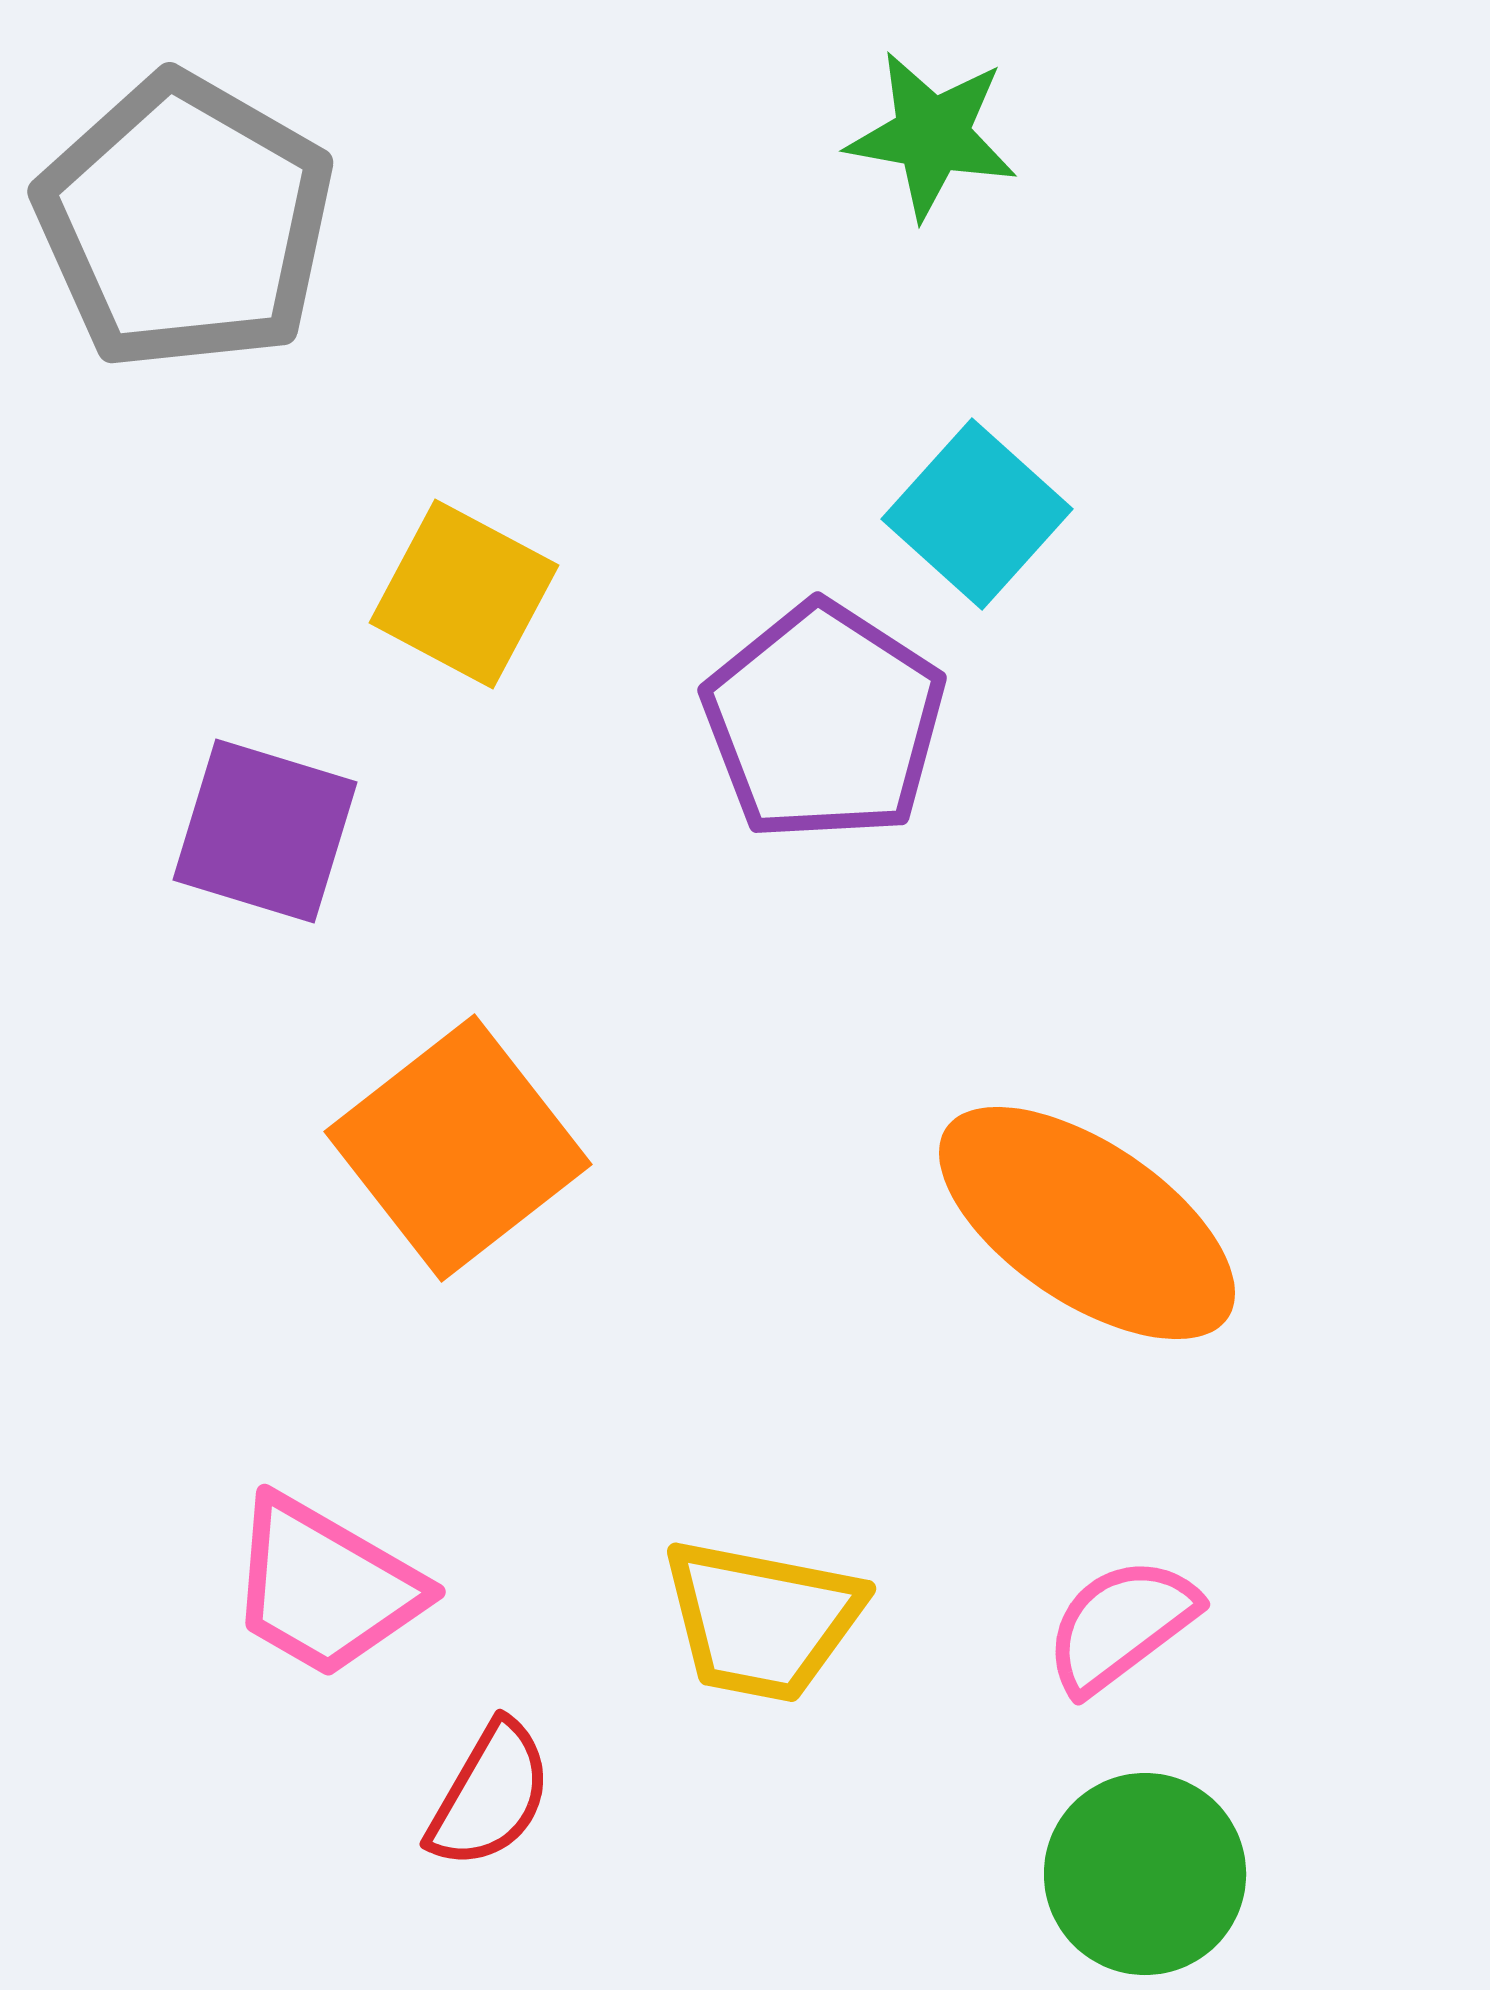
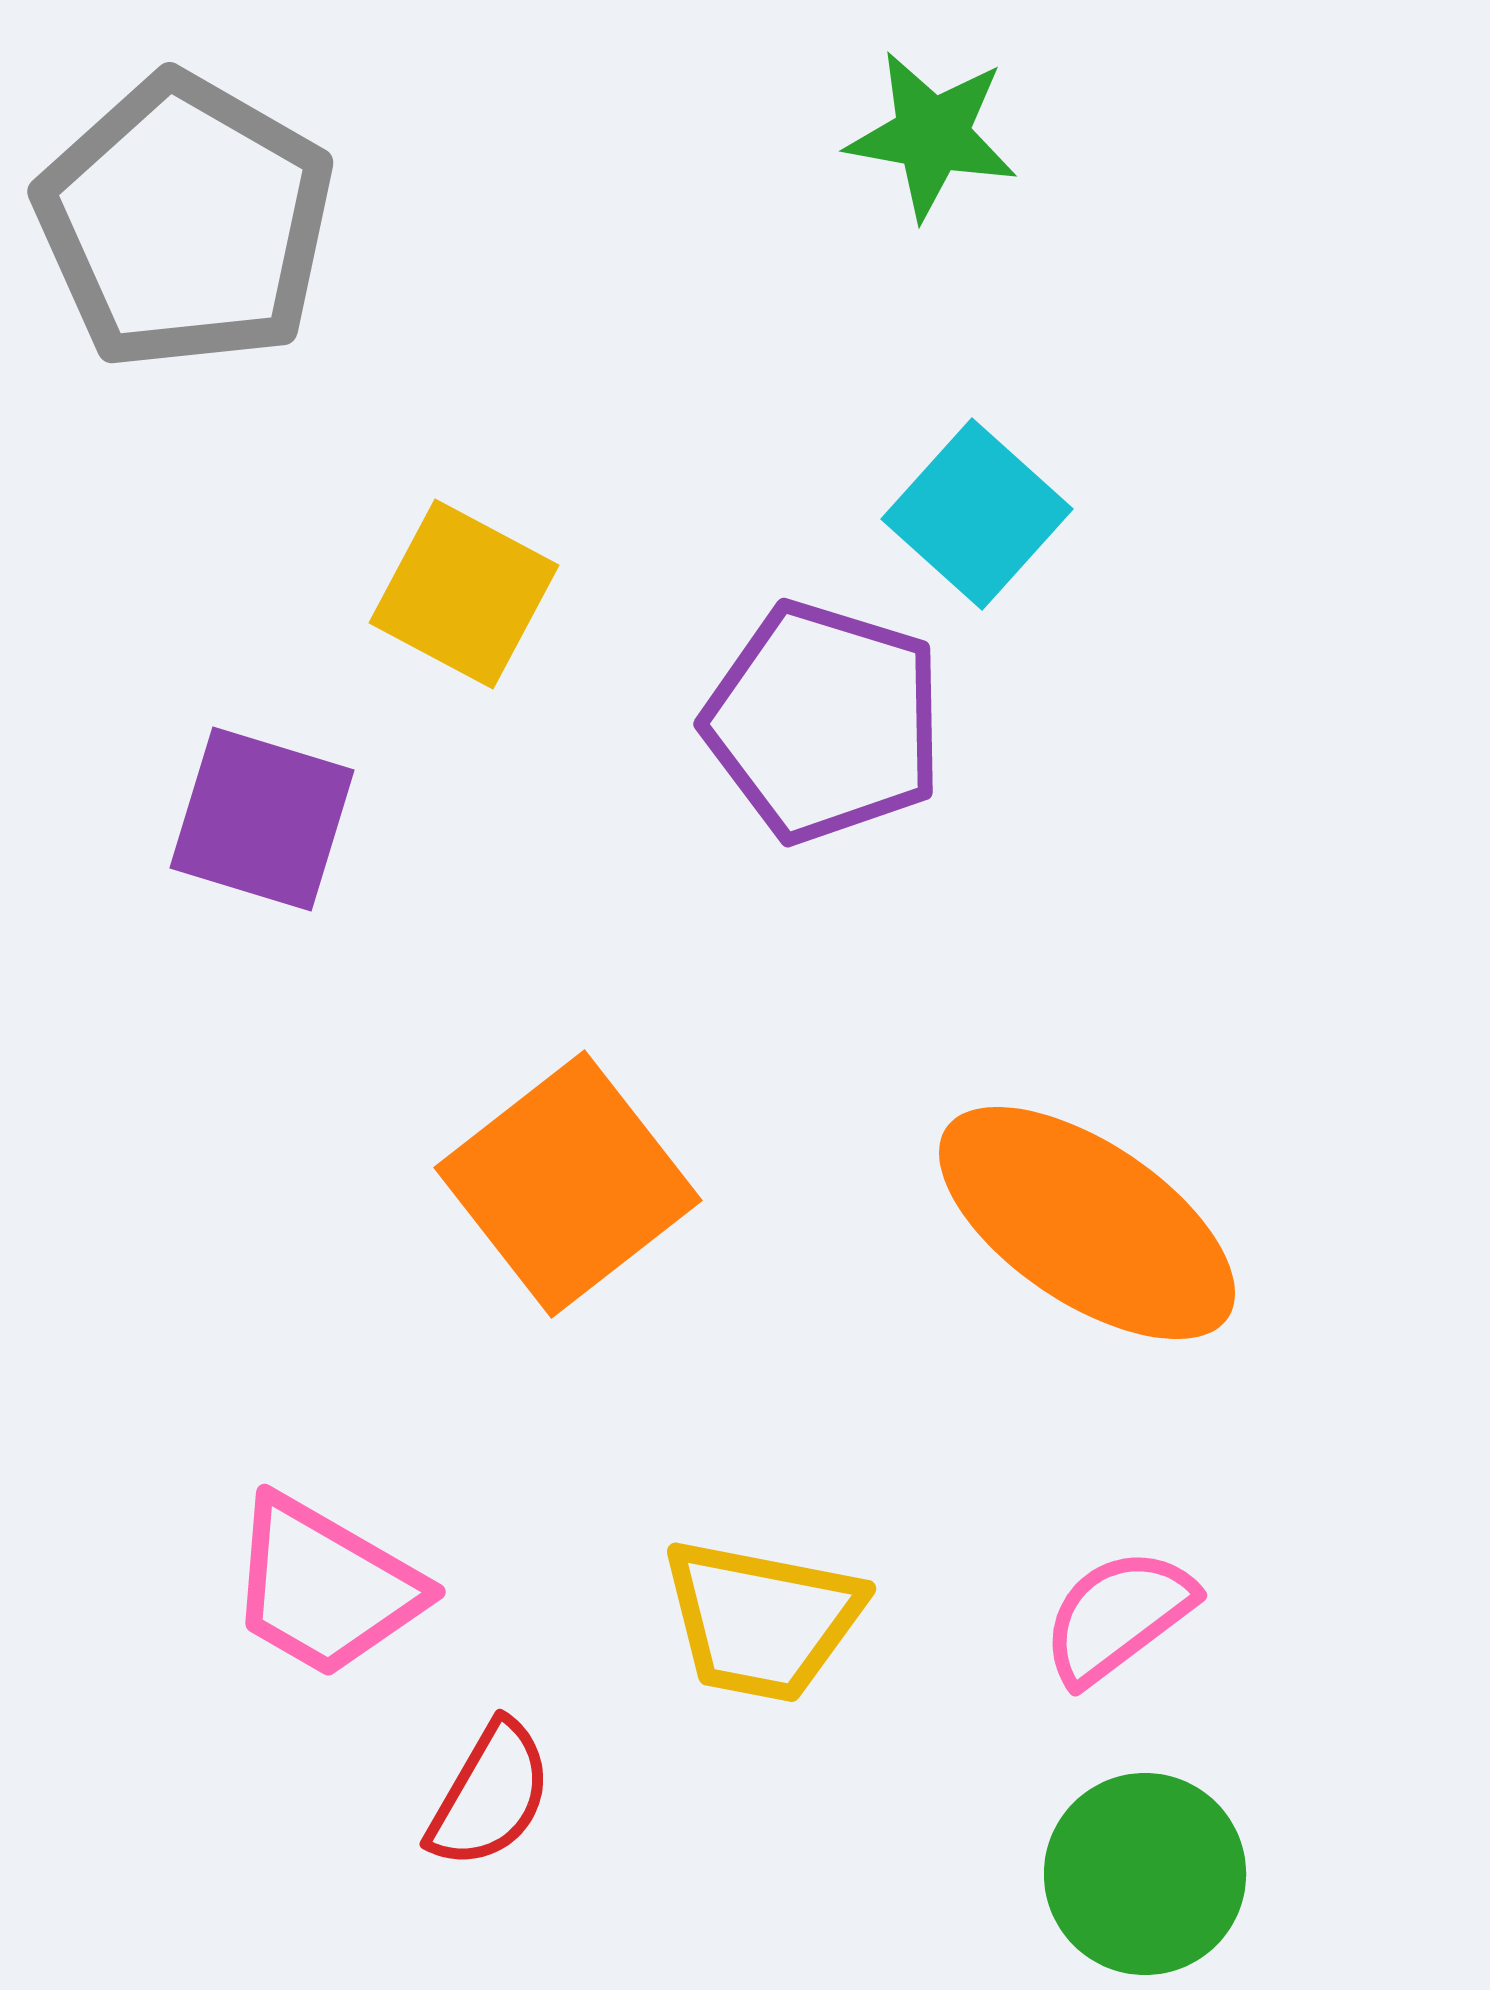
purple pentagon: rotated 16 degrees counterclockwise
purple square: moved 3 px left, 12 px up
orange square: moved 110 px right, 36 px down
pink semicircle: moved 3 px left, 9 px up
